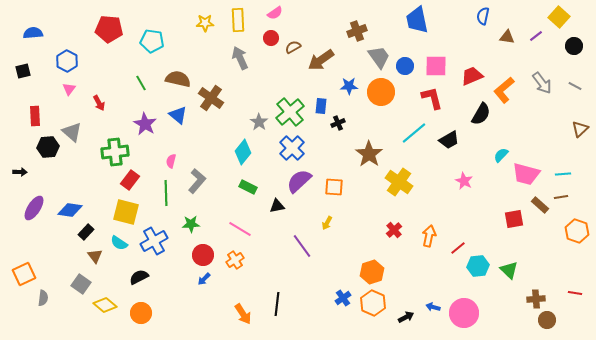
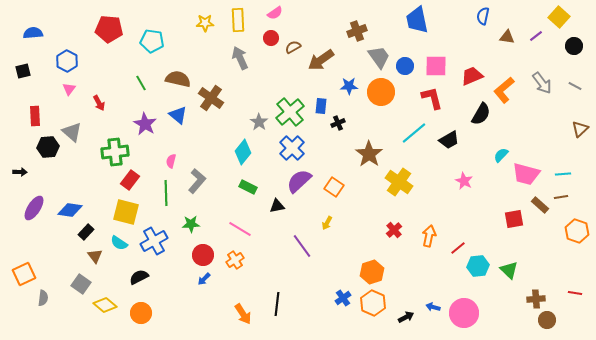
orange square at (334, 187): rotated 30 degrees clockwise
